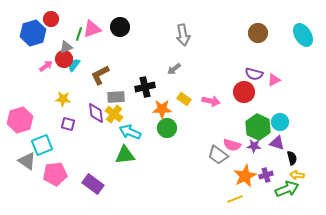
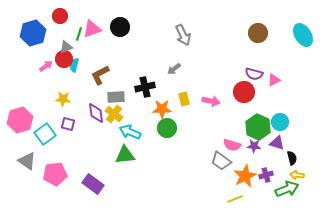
red circle at (51, 19): moved 9 px right, 3 px up
gray arrow at (183, 35): rotated 15 degrees counterclockwise
cyan semicircle at (74, 65): rotated 24 degrees counterclockwise
yellow rectangle at (184, 99): rotated 40 degrees clockwise
cyan square at (42, 145): moved 3 px right, 11 px up; rotated 15 degrees counterclockwise
gray trapezoid at (218, 155): moved 3 px right, 6 px down
